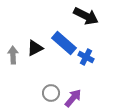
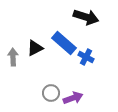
black arrow: moved 1 px down; rotated 10 degrees counterclockwise
gray arrow: moved 2 px down
purple arrow: rotated 30 degrees clockwise
